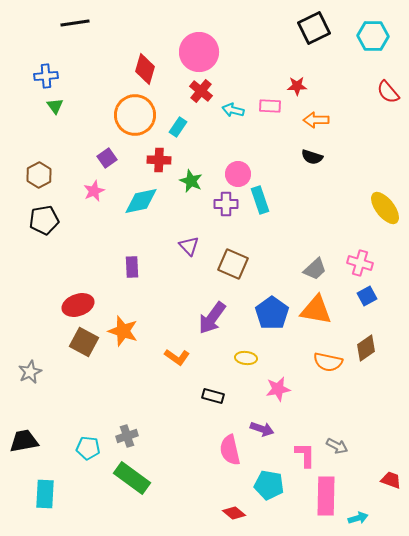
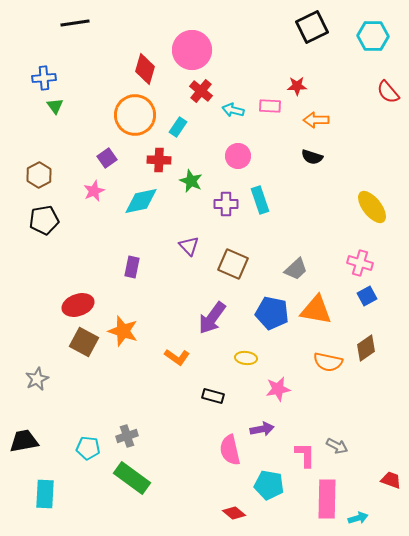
black square at (314, 28): moved 2 px left, 1 px up
pink circle at (199, 52): moved 7 px left, 2 px up
blue cross at (46, 76): moved 2 px left, 2 px down
pink circle at (238, 174): moved 18 px up
yellow ellipse at (385, 208): moved 13 px left, 1 px up
purple rectangle at (132, 267): rotated 15 degrees clockwise
gray trapezoid at (315, 269): moved 19 px left
blue pentagon at (272, 313): rotated 24 degrees counterclockwise
gray star at (30, 372): moved 7 px right, 7 px down
purple arrow at (262, 429): rotated 30 degrees counterclockwise
pink rectangle at (326, 496): moved 1 px right, 3 px down
